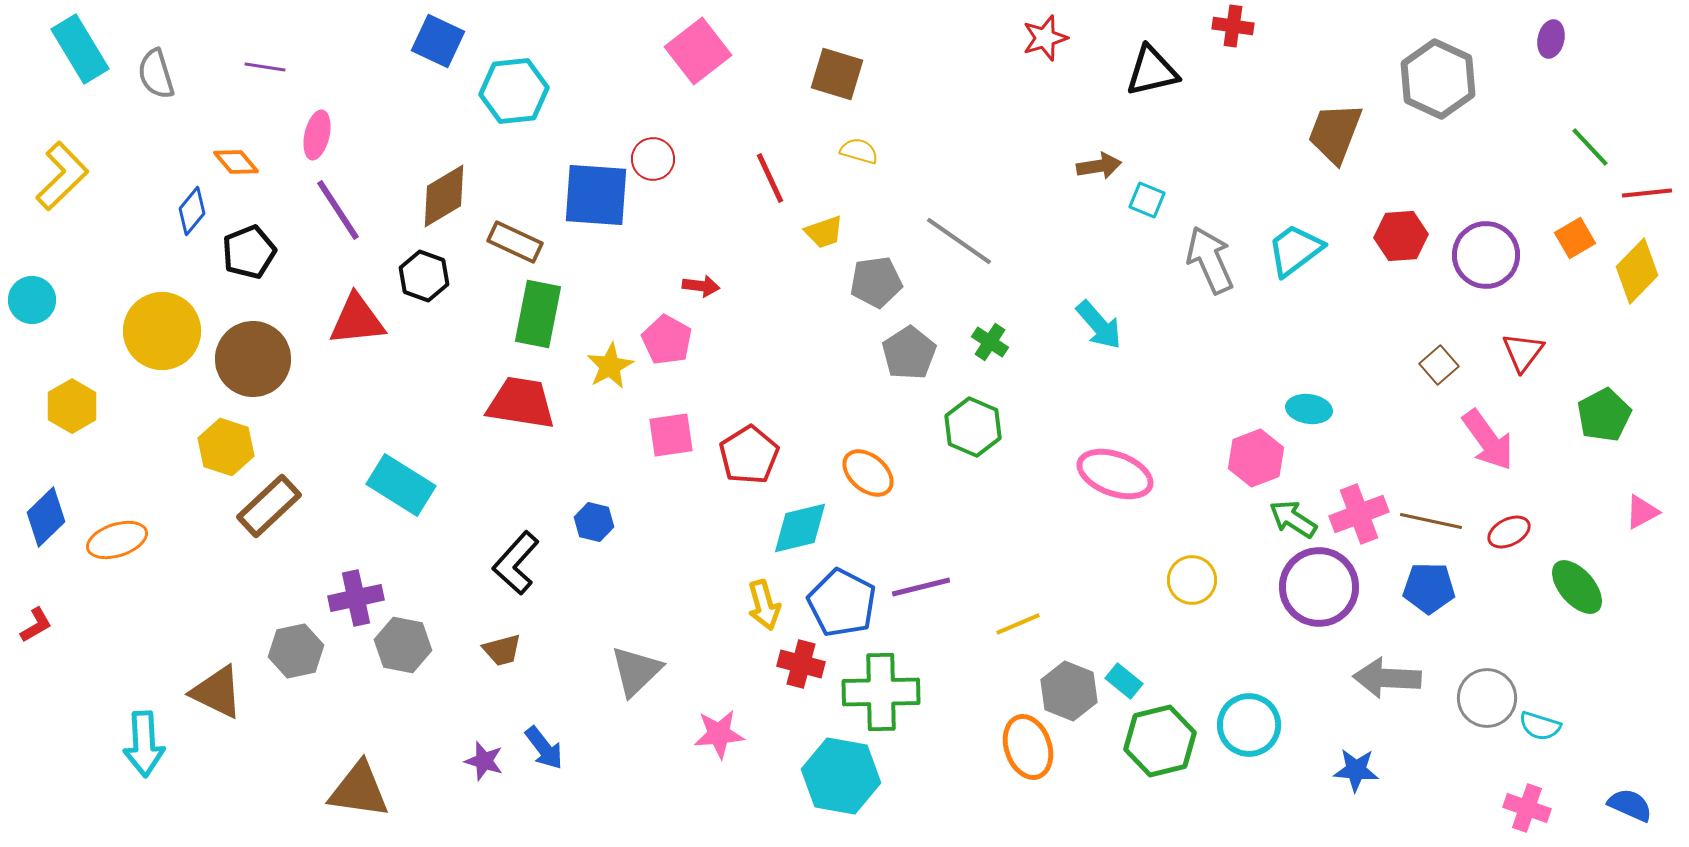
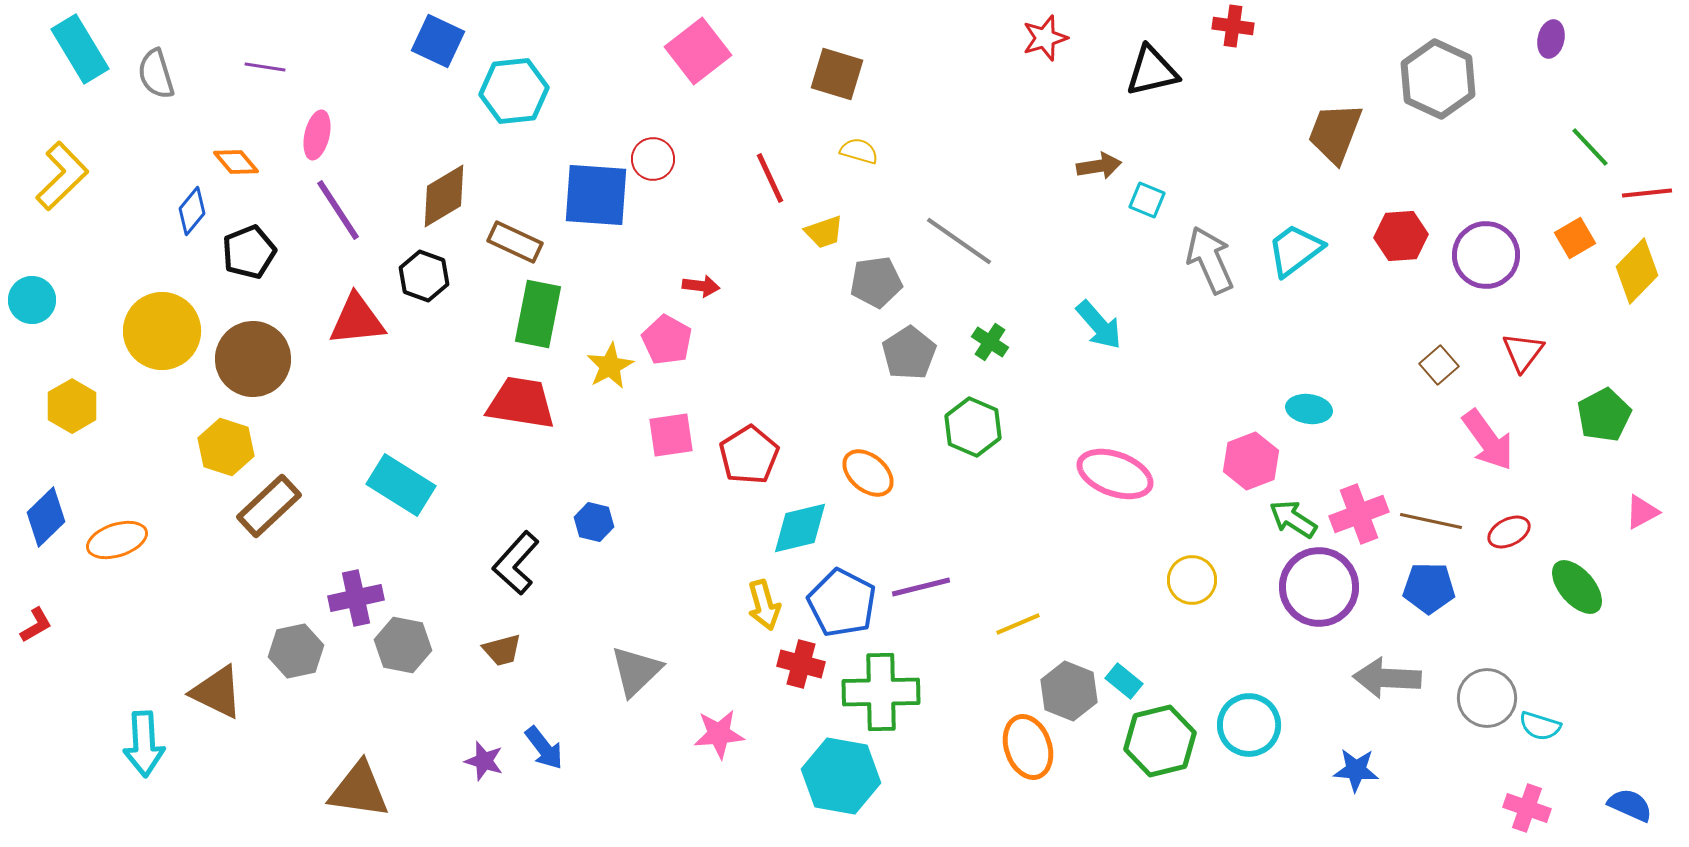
pink hexagon at (1256, 458): moved 5 px left, 3 px down
